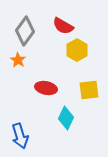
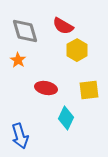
gray diamond: rotated 52 degrees counterclockwise
